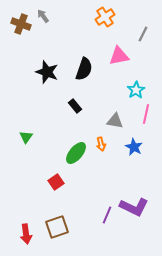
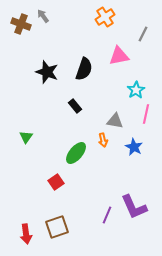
orange arrow: moved 2 px right, 4 px up
purple L-shape: rotated 40 degrees clockwise
